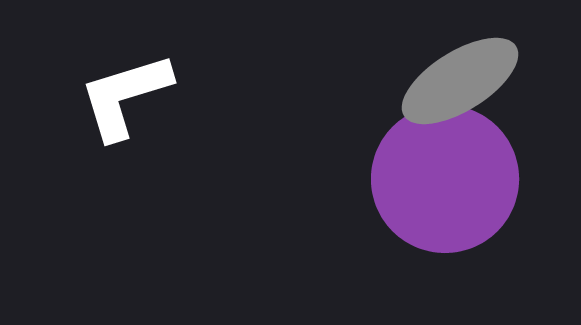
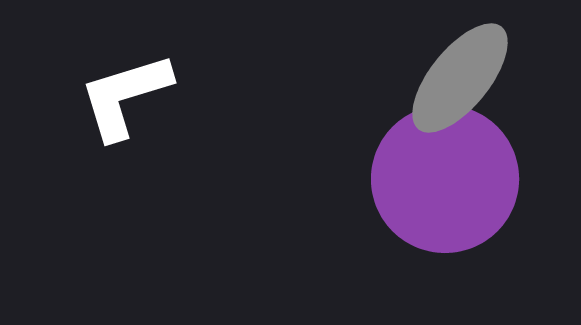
gray ellipse: moved 3 px up; rotated 19 degrees counterclockwise
